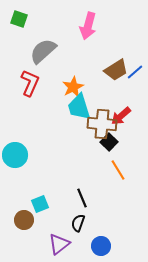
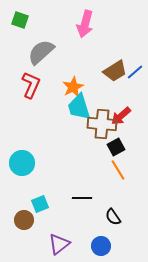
green square: moved 1 px right, 1 px down
pink arrow: moved 3 px left, 2 px up
gray semicircle: moved 2 px left, 1 px down
brown trapezoid: moved 1 px left, 1 px down
red L-shape: moved 1 px right, 2 px down
black square: moved 7 px right, 5 px down; rotated 18 degrees clockwise
cyan circle: moved 7 px right, 8 px down
black line: rotated 66 degrees counterclockwise
black semicircle: moved 35 px right, 6 px up; rotated 54 degrees counterclockwise
